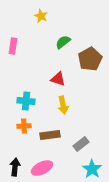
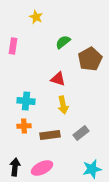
yellow star: moved 5 px left, 1 px down
gray rectangle: moved 11 px up
cyan star: rotated 24 degrees clockwise
